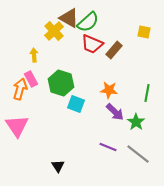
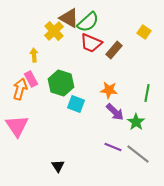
yellow square: rotated 24 degrees clockwise
red trapezoid: moved 1 px left, 1 px up
purple line: moved 5 px right
